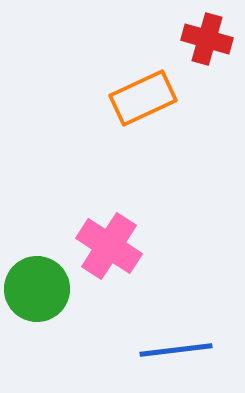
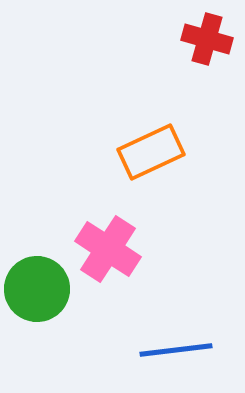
orange rectangle: moved 8 px right, 54 px down
pink cross: moved 1 px left, 3 px down
